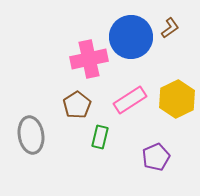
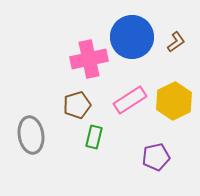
brown L-shape: moved 6 px right, 14 px down
blue circle: moved 1 px right
yellow hexagon: moved 3 px left, 2 px down
brown pentagon: rotated 16 degrees clockwise
green rectangle: moved 6 px left
purple pentagon: rotated 12 degrees clockwise
